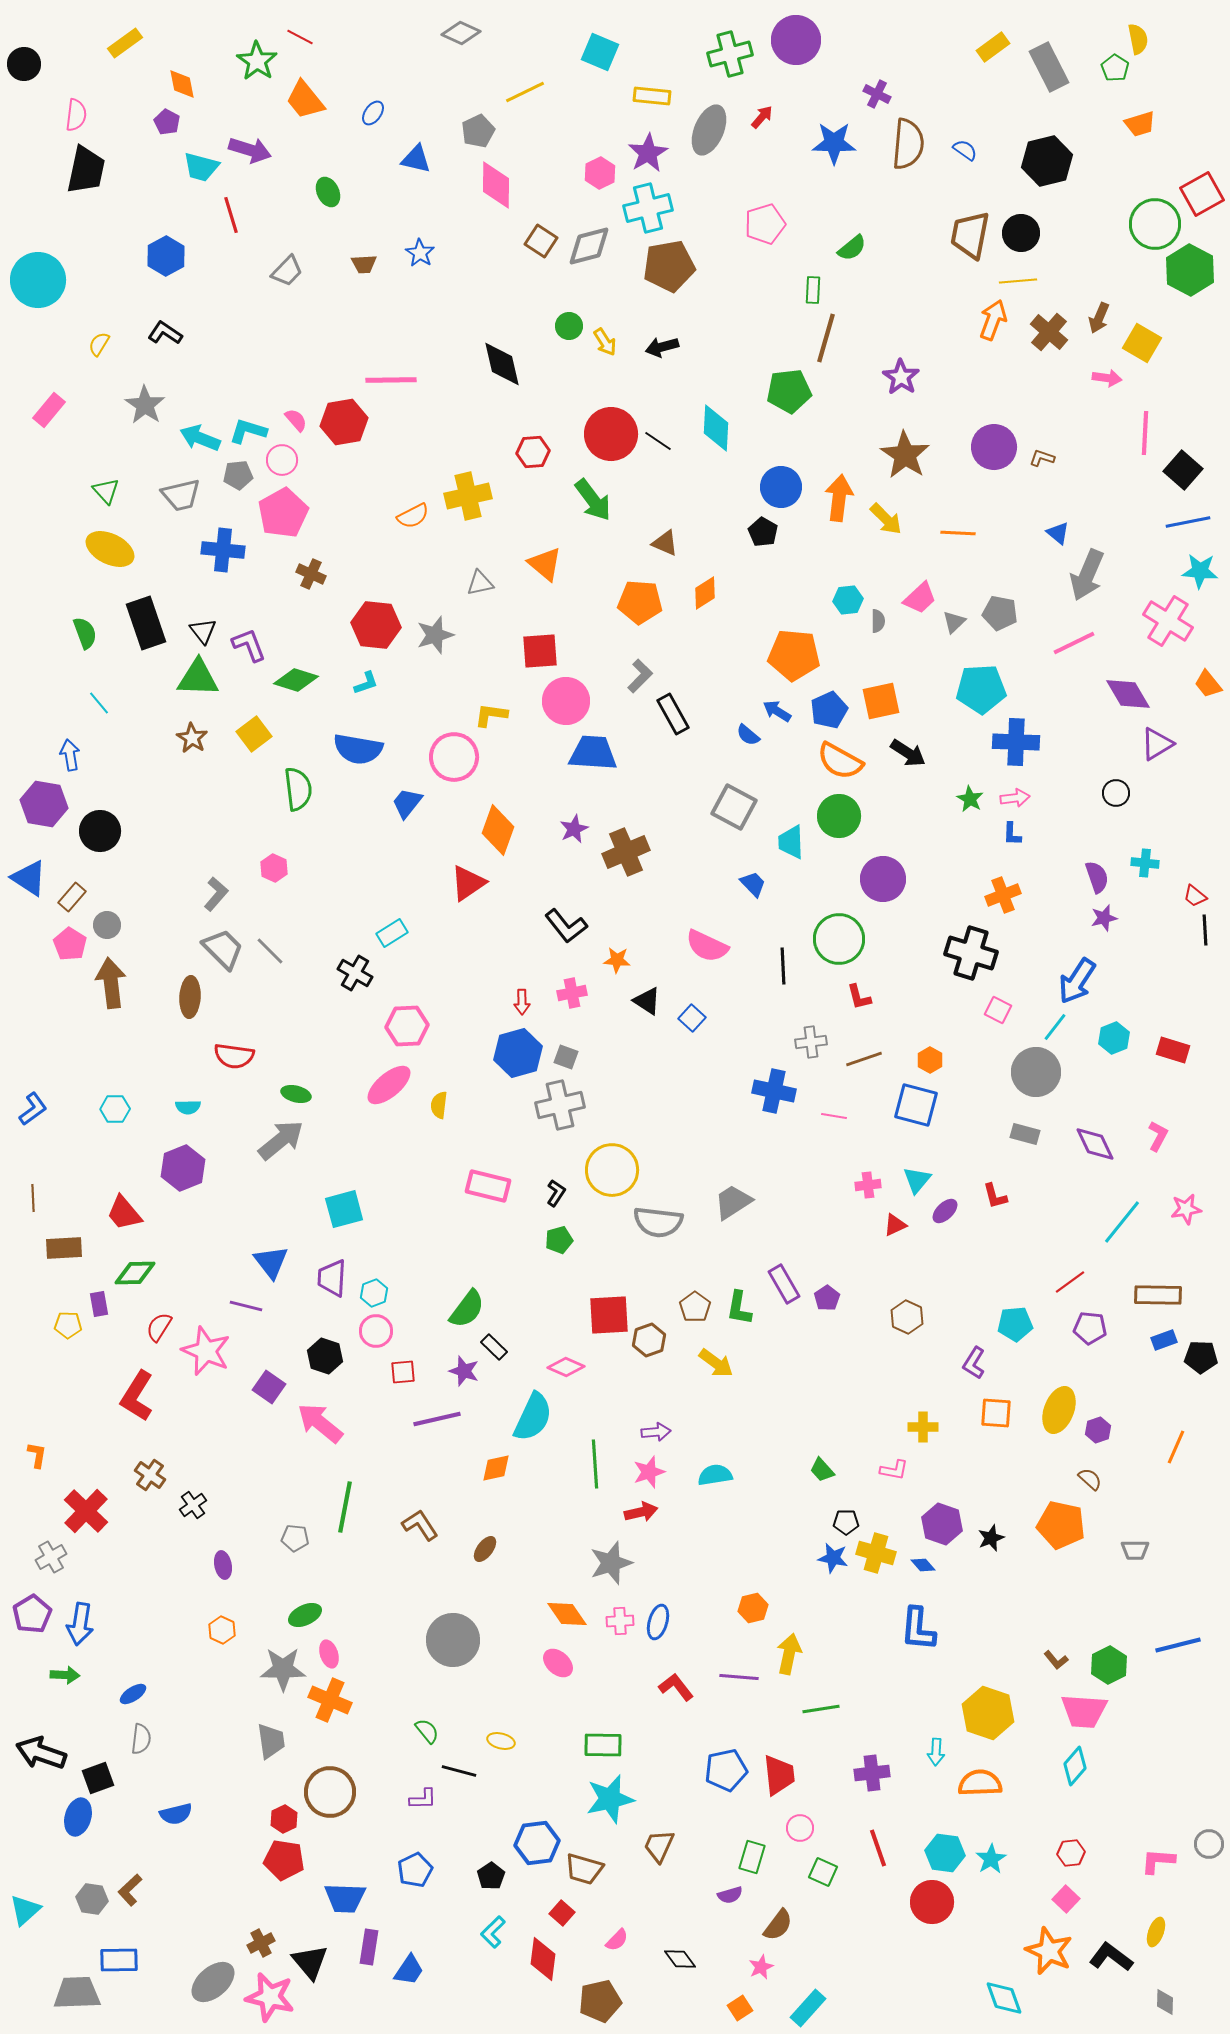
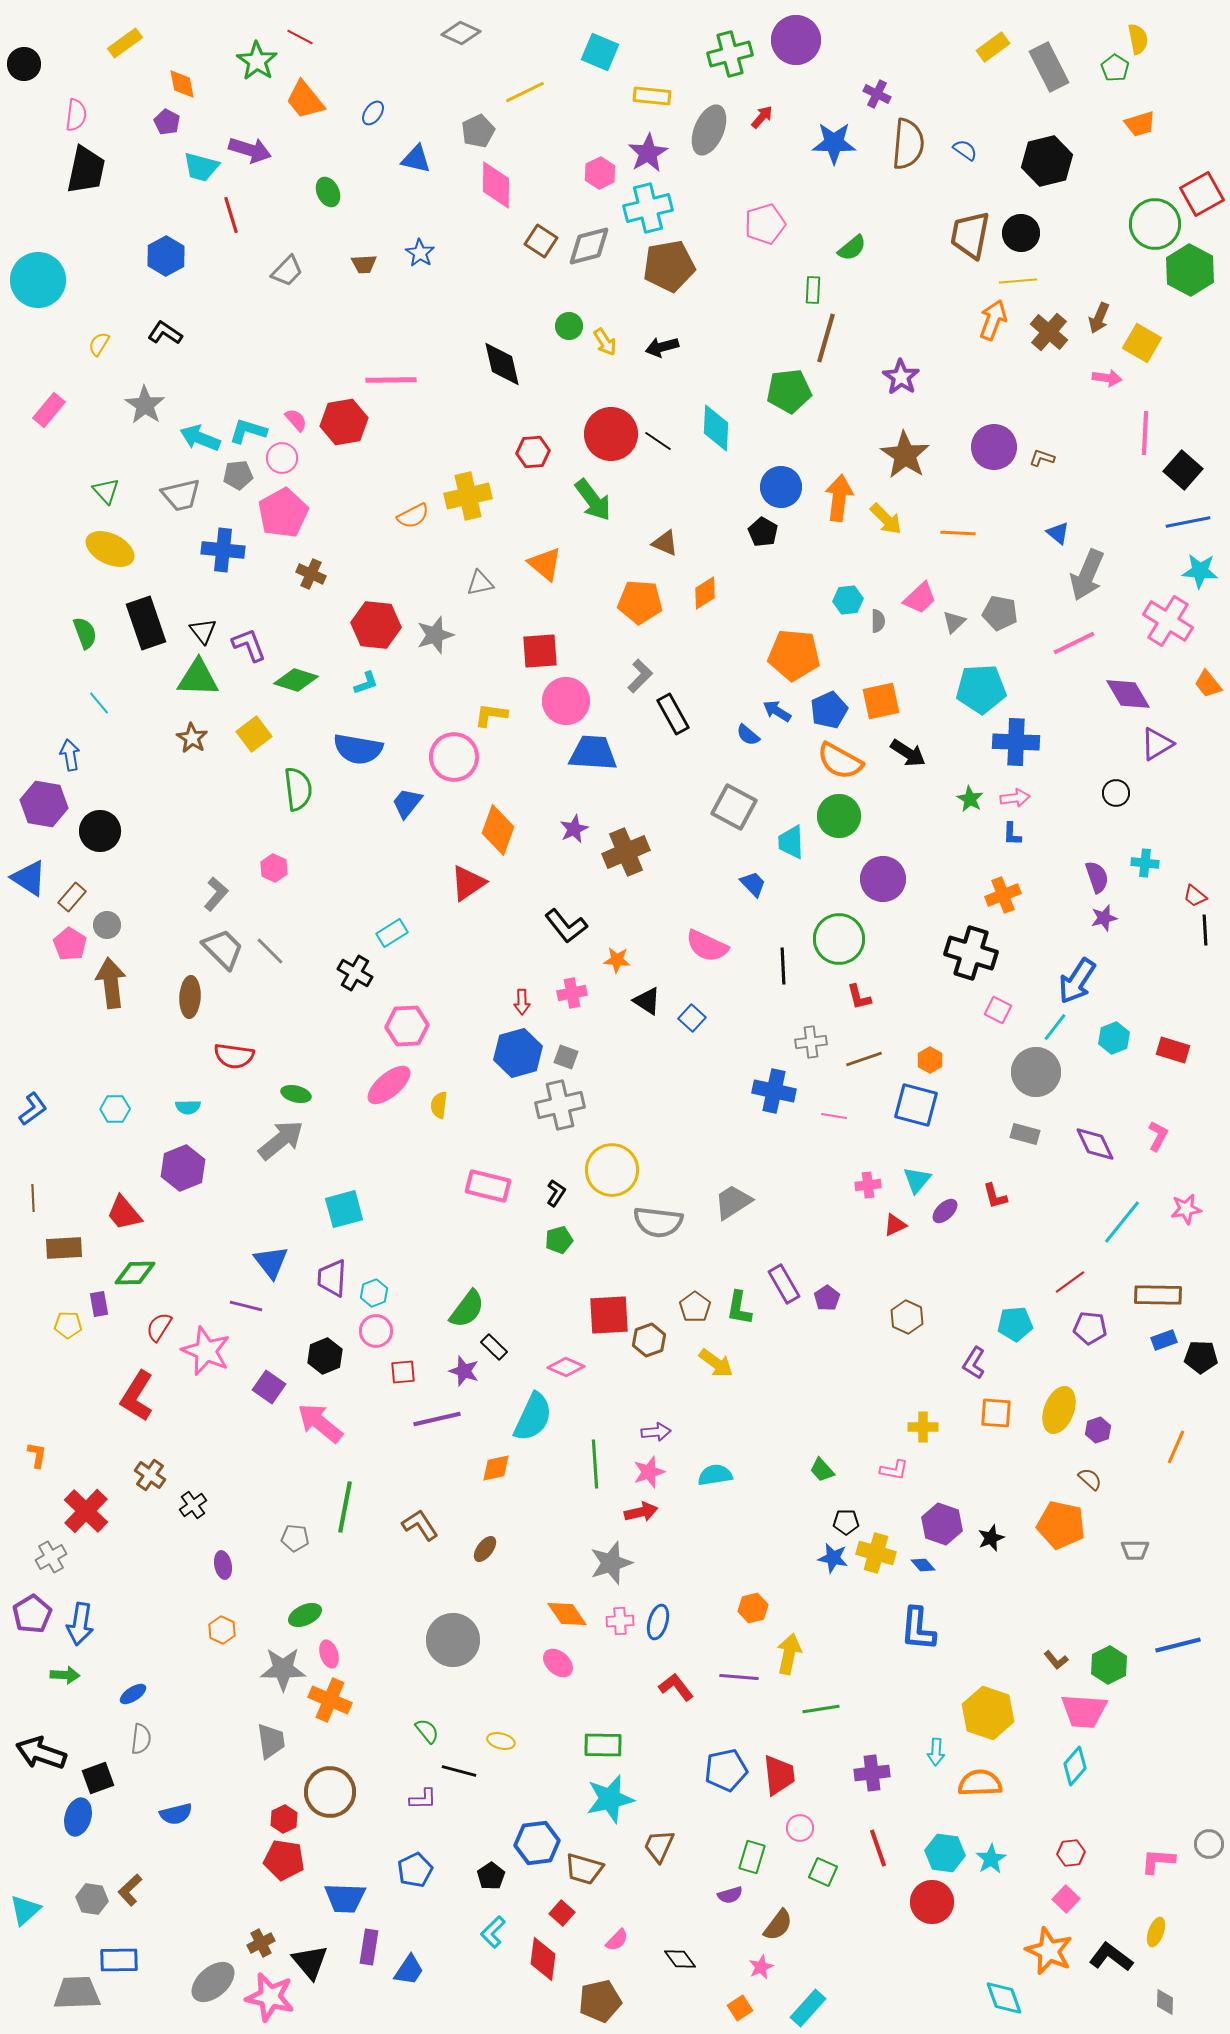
pink circle at (282, 460): moved 2 px up
black hexagon at (325, 1356): rotated 20 degrees clockwise
